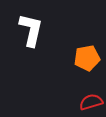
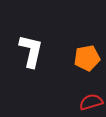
white L-shape: moved 21 px down
